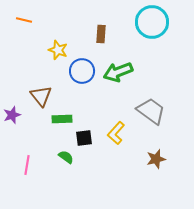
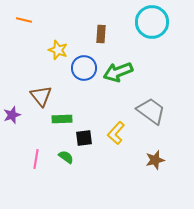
blue circle: moved 2 px right, 3 px up
brown star: moved 1 px left, 1 px down
pink line: moved 9 px right, 6 px up
